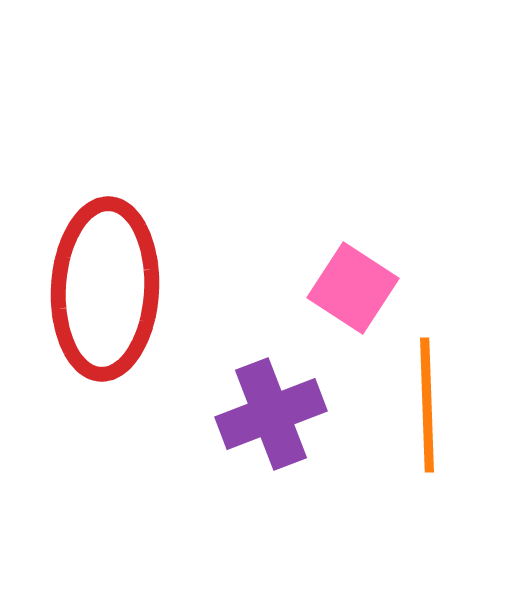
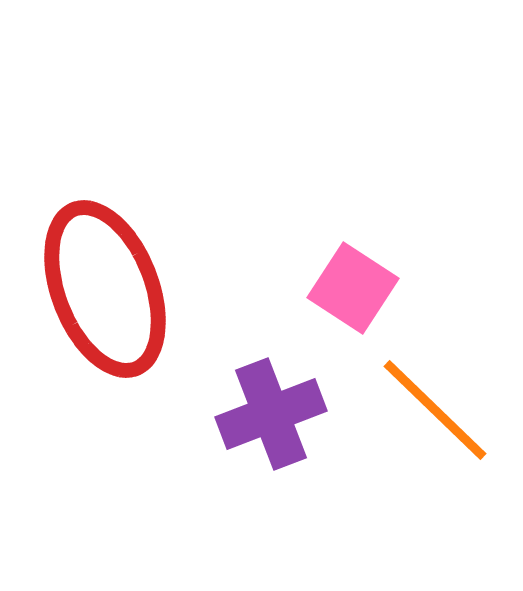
red ellipse: rotated 24 degrees counterclockwise
orange line: moved 8 px right, 5 px down; rotated 44 degrees counterclockwise
